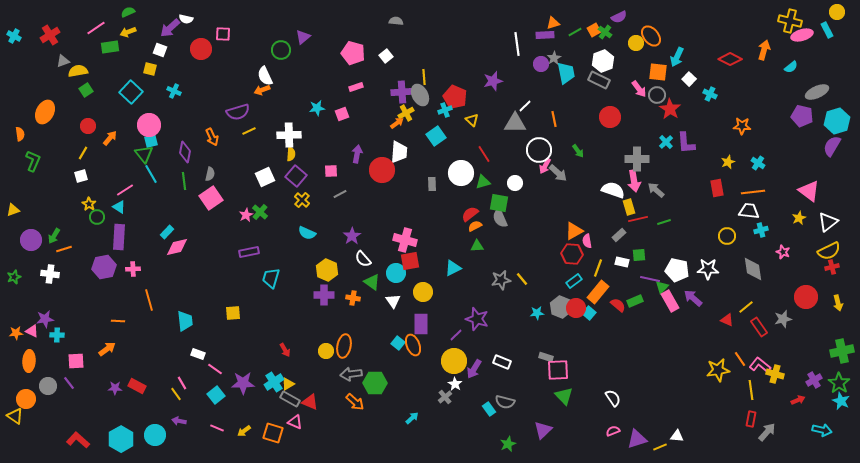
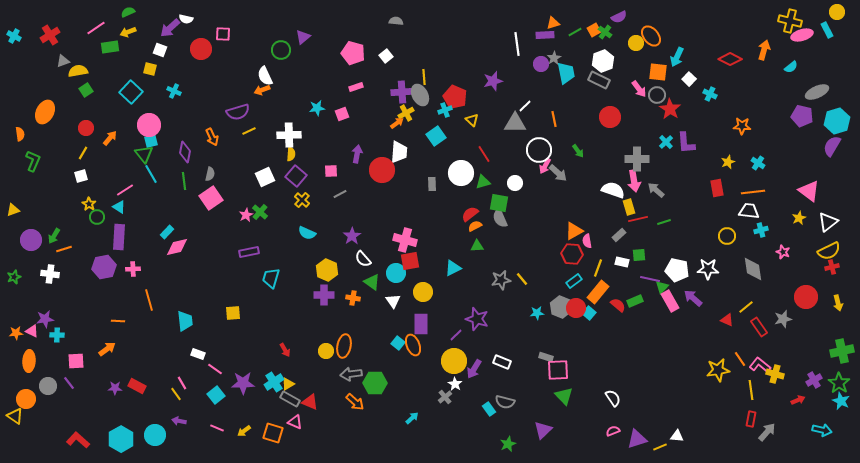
red circle at (88, 126): moved 2 px left, 2 px down
